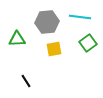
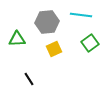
cyan line: moved 1 px right, 2 px up
green square: moved 2 px right
yellow square: rotated 14 degrees counterclockwise
black line: moved 3 px right, 2 px up
